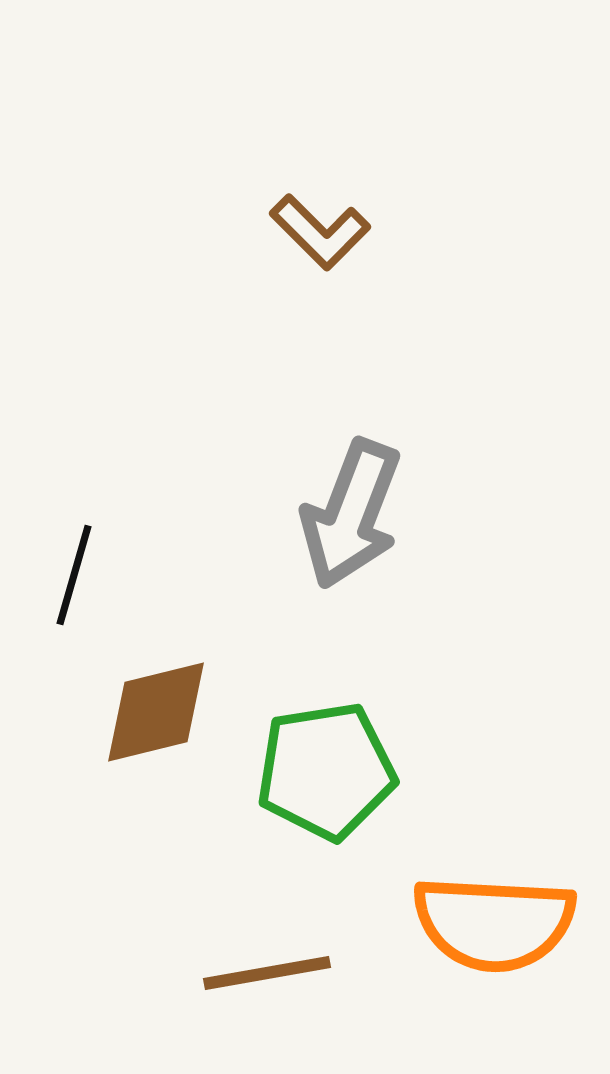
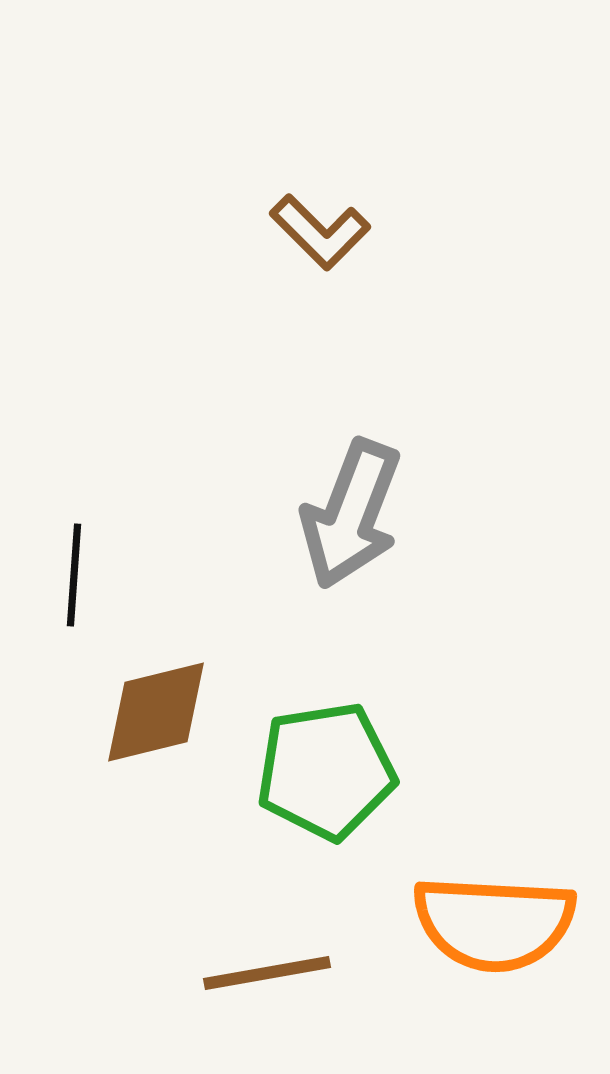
black line: rotated 12 degrees counterclockwise
